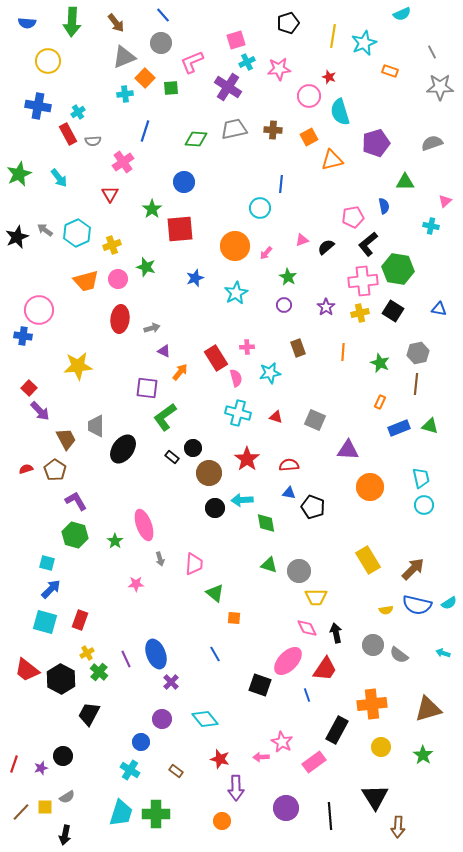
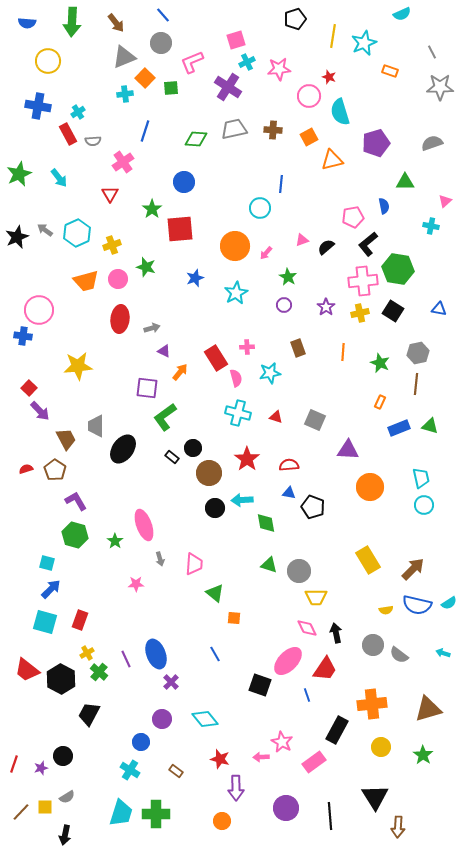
black pentagon at (288, 23): moved 7 px right, 4 px up
